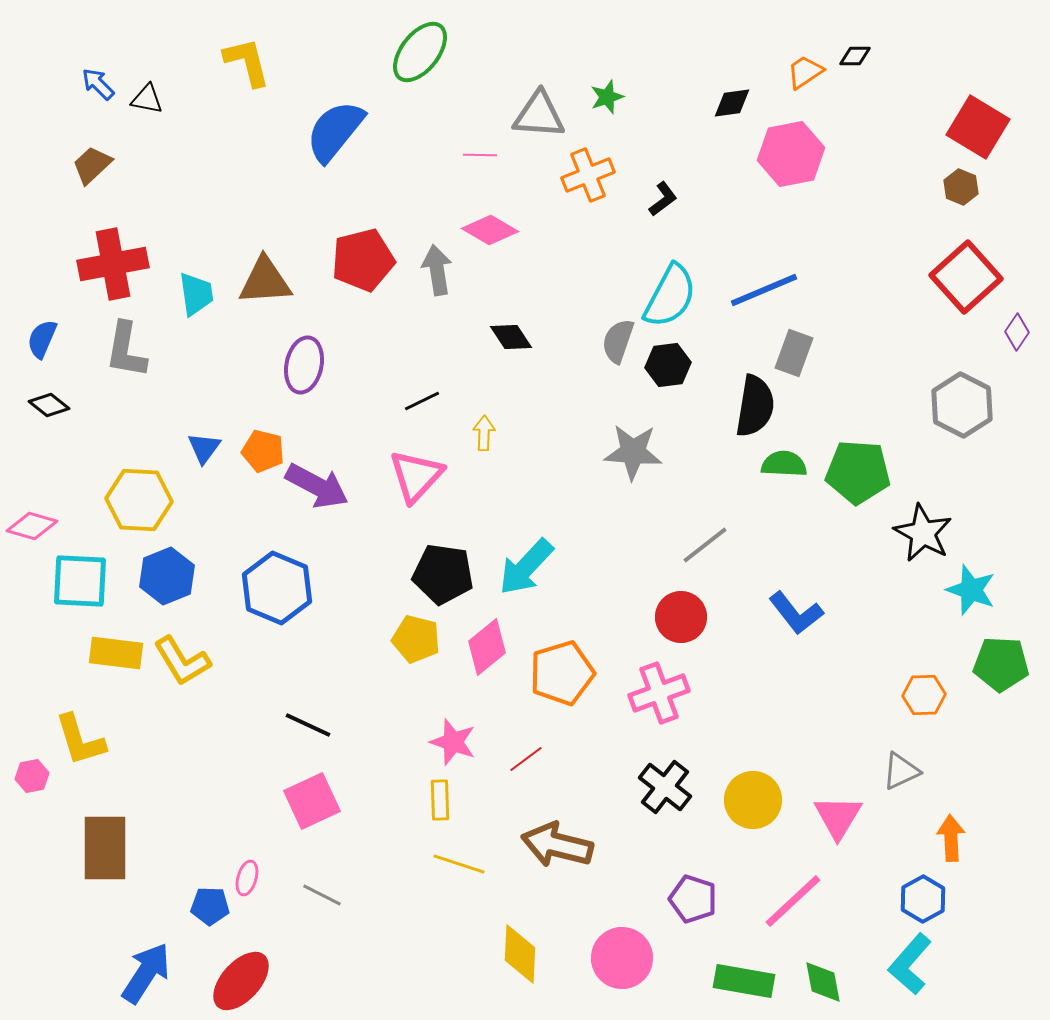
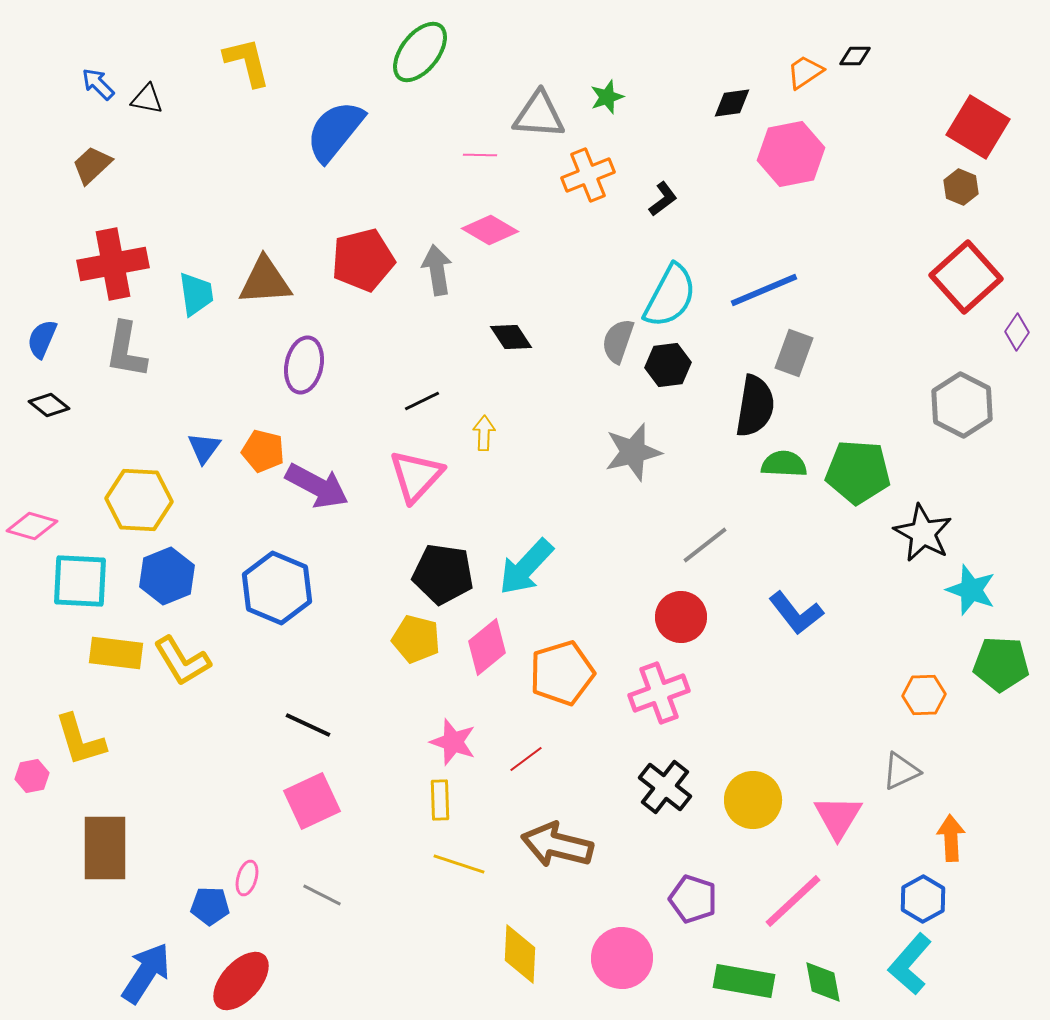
gray star at (633, 452): rotated 18 degrees counterclockwise
